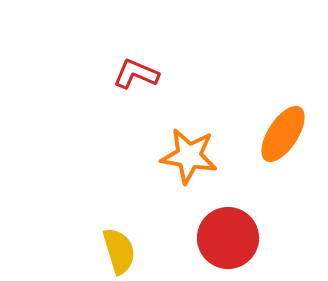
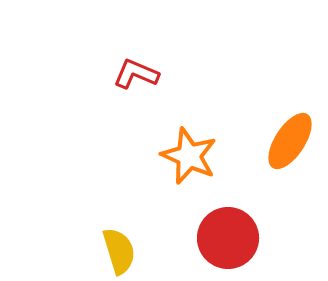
orange ellipse: moved 7 px right, 7 px down
orange star: rotated 14 degrees clockwise
